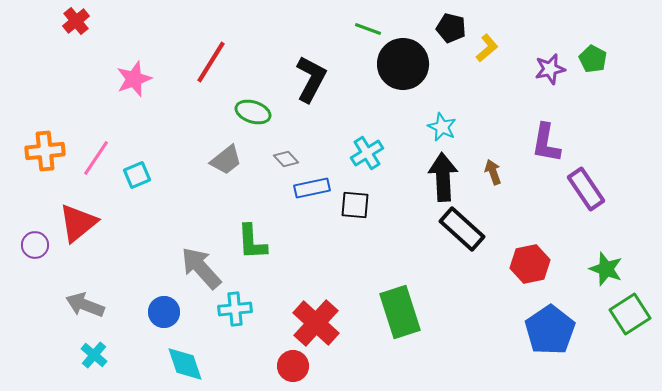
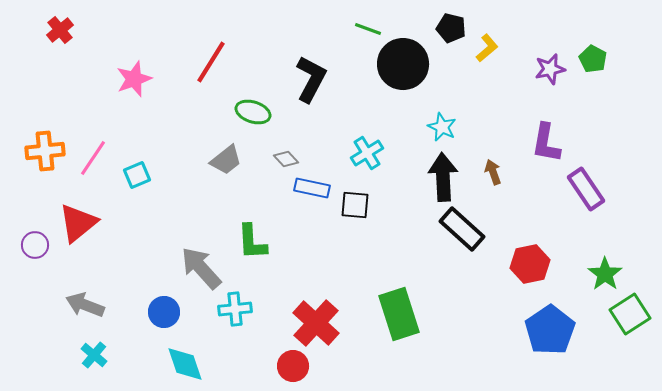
red cross at (76, 21): moved 16 px left, 9 px down
pink line at (96, 158): moved 3 px left
blue rectangle at (312, 188): rotated 24 degrees clockwise
green star at (606, 269): moved 1 px left, 5 px down; rotated 16 degrees clockwise
green rectangle at (400, 312): moved 1 px left, 2 px down
